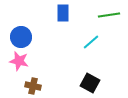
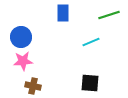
green line: rotated 10 degrees counterclockwise
cyan line: rotated 18 degrees clockwise
pink star: moved 4 px right; rotated 18 degrees counterclockwise
black square: rotated 24 degrees counterclockwise
